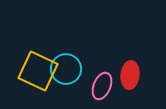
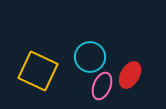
cyan circle: moved 24 px right, 12 px up
red ellipse: rotated 24 degrees clockwise
